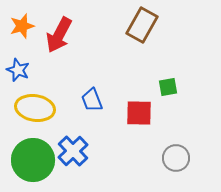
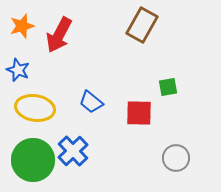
blue trapezoid: moved 1 px left, 2 px down; rotated 30 degrees counterclockwise
